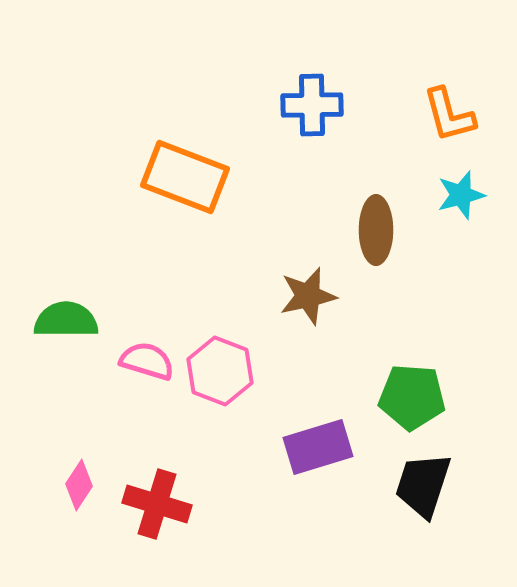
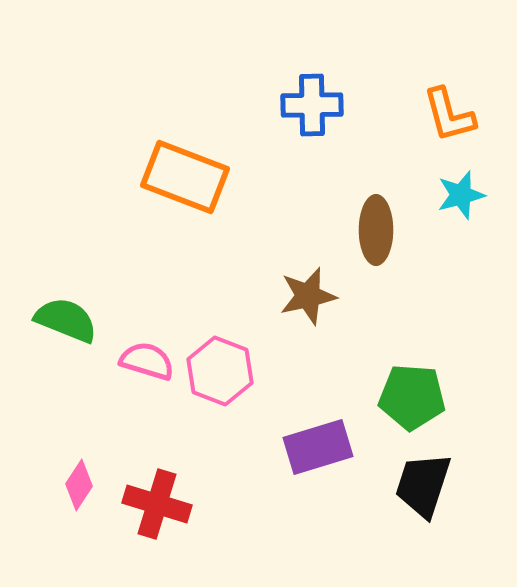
green semicircle: rotated 22 degrees clockwise
